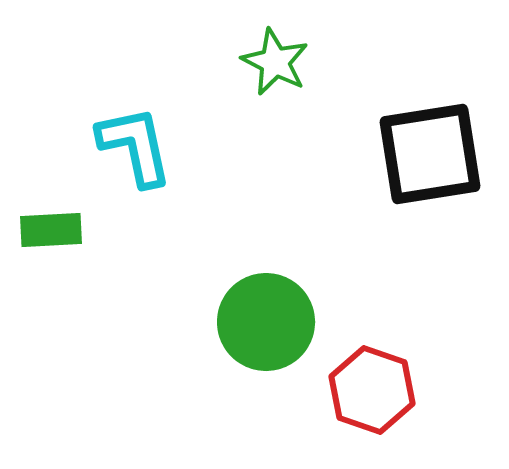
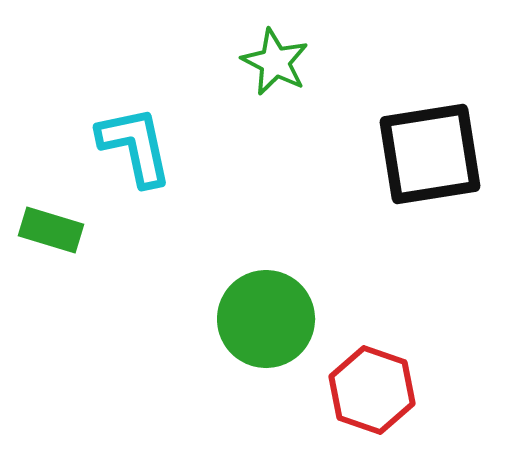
green rectangle: rotated 20 degrees clockwise
green circle: moved 3 px up
